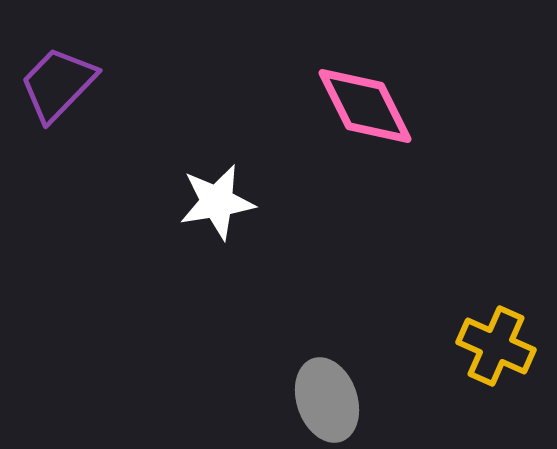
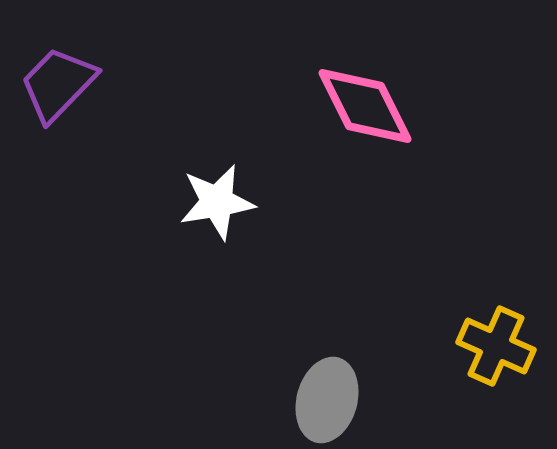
gray ellipse: rotated 34 degrees clockwise
